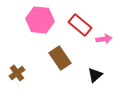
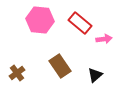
red rectangle: moved 2 px up
brown rectangle: moved 8 px down
